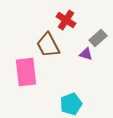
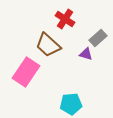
red cross: moved 1 px left, 1 px up
brown trapezoid: rotated 20 degrees counterclockwise
pink rectangle: rotated 40 degrees clockwise
cyan pentagon: rotated 15 degrees clockwise
